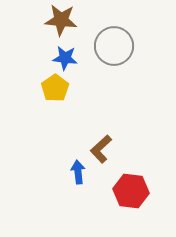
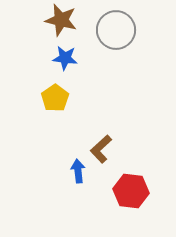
brown star: rotated 8 degrees clockwise
gray circle: moved 2 px right, 16 px up
yellow pentagon: moved 10 px down
blue arrow: moved 1 px up
